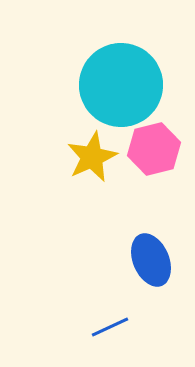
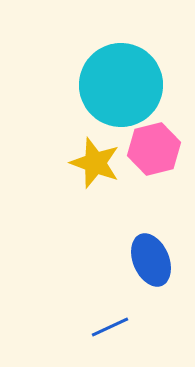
yellow star: moved 3 px right, 6 px down; rotated 27 degrees counterclockwise
